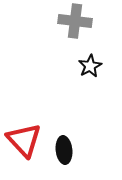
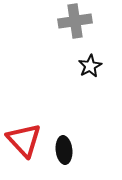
gray cross: rotated 16 degrees counterclockwise
